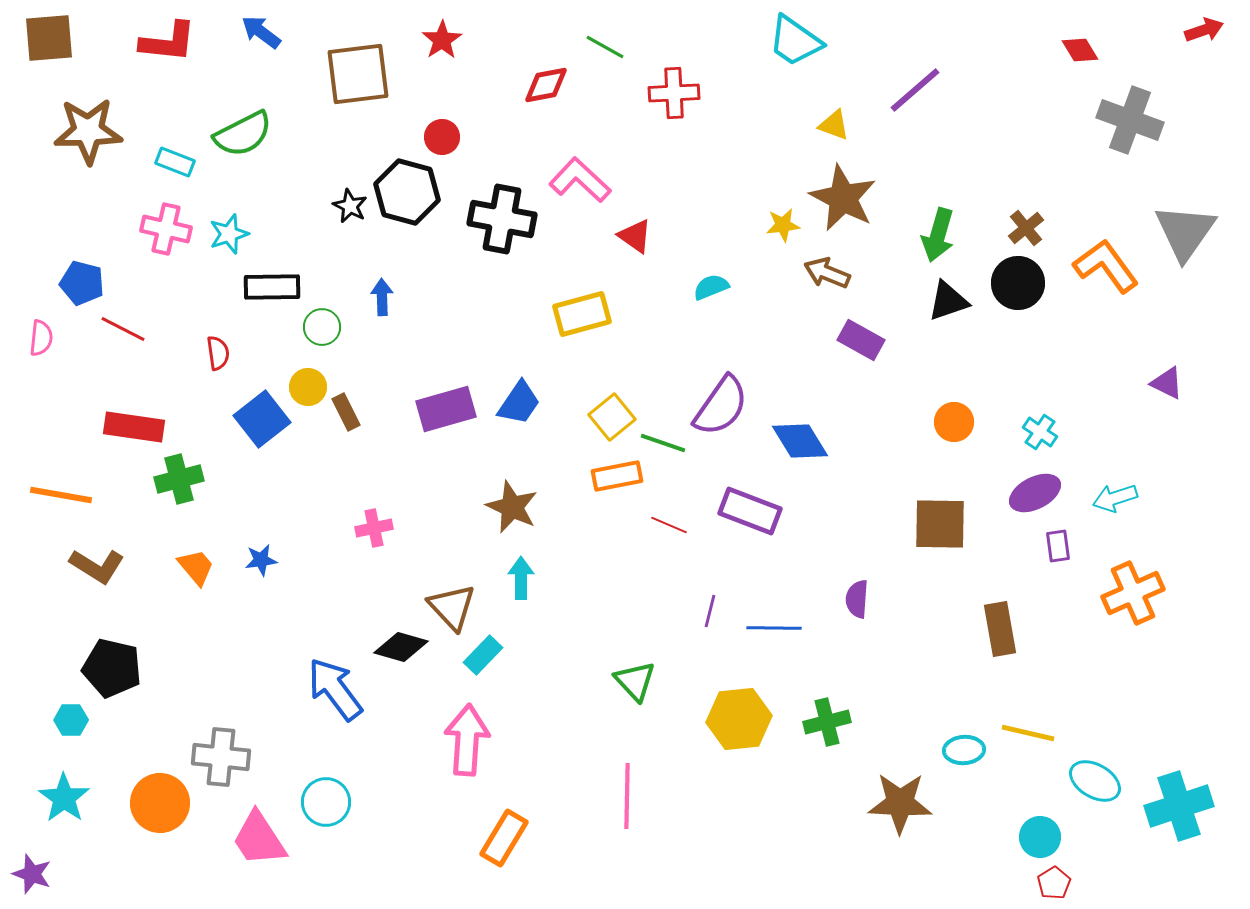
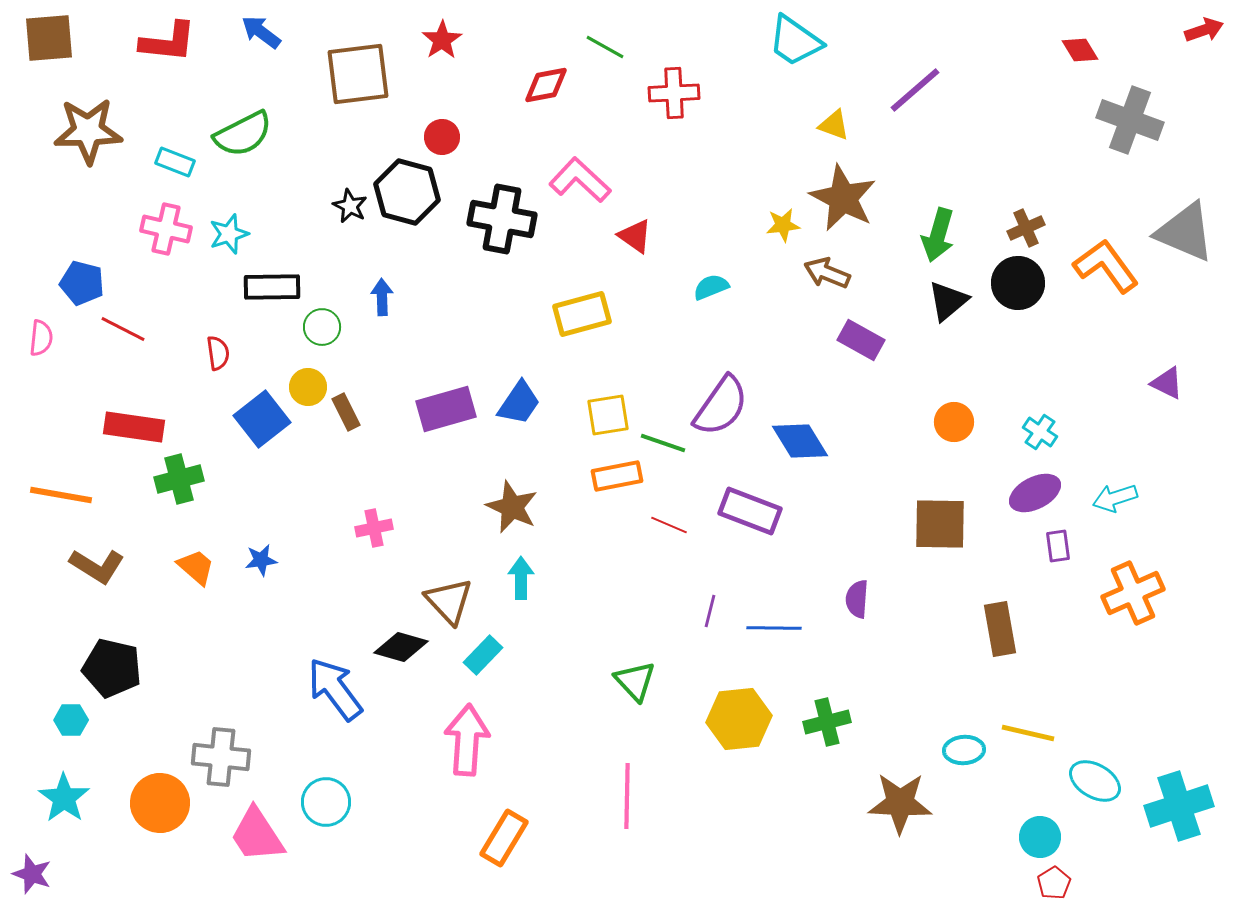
brown cross at (1026, 228): rotated 15 degrees clockwise
gray triangle at (1185, 232): rotated 42 degrees counterclockwise
black triangle at (948, 301): rotated 21 degrees counterclockwise
yellow square at (612, 417): moved 4 px left, 2 px up; rotated 30 degrees clockwise
orange trapezoid at (196, 567): rotated 9 degrees counterclockwise
brown triangle at (452, 607): moved 3 px left, 6 px up
pink trapezoid at (259, 839): moved 2 px left, 4 px up
